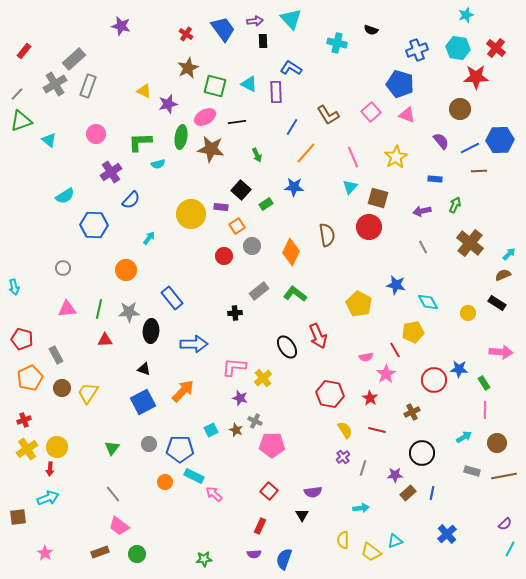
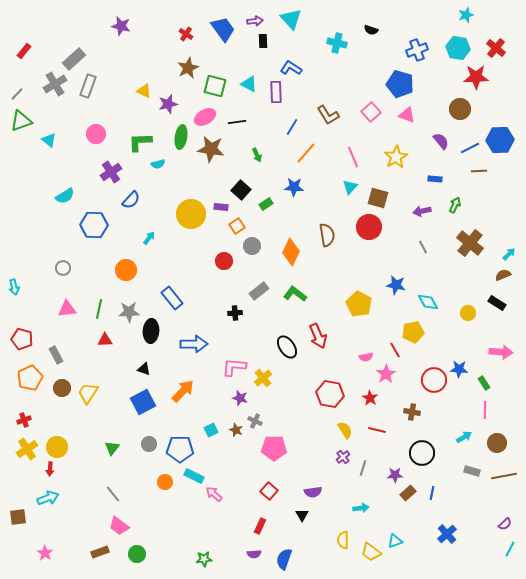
red circle at (224, 256): moved 5 px down
brown cross at (412, 412): rotated 35 degrees clockwise
pink pentagon at (272, 445): moved 2 px right, 3 px down
